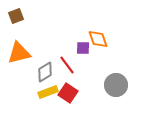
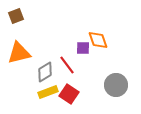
orange diamond: moved 1 px down
red square: moved 1 px right, 1 px down
